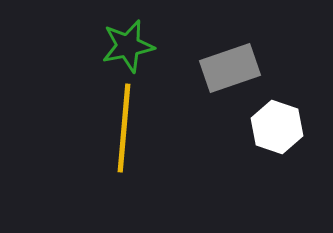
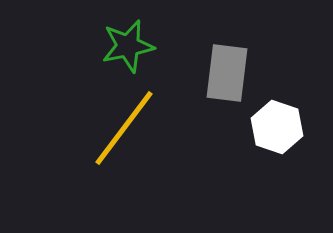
gray rectangle: moved 3 px left, 5 px down; rotated 64 degrees counterclockwise
yellow line: rotated 32 degrees clockwise
